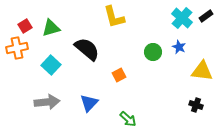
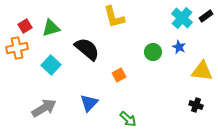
gray arrow: moved 3 px left, 6 px down; rotated 25 degrees counterclockwise
